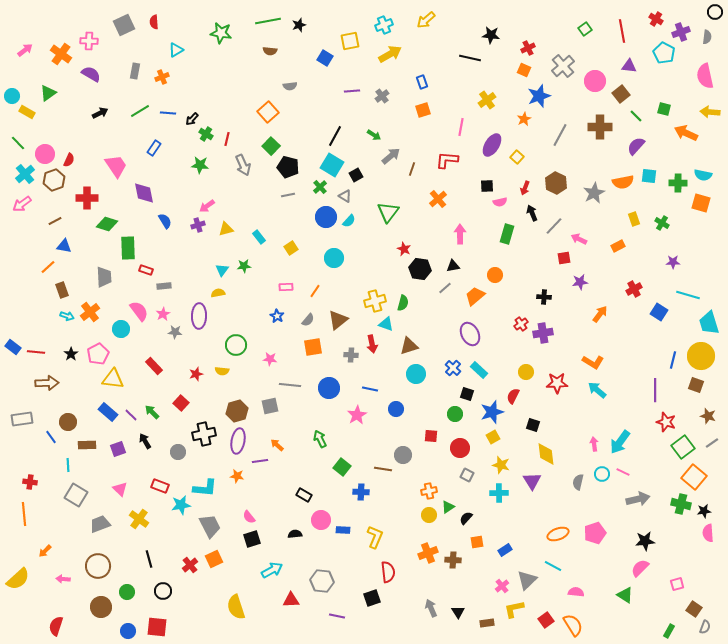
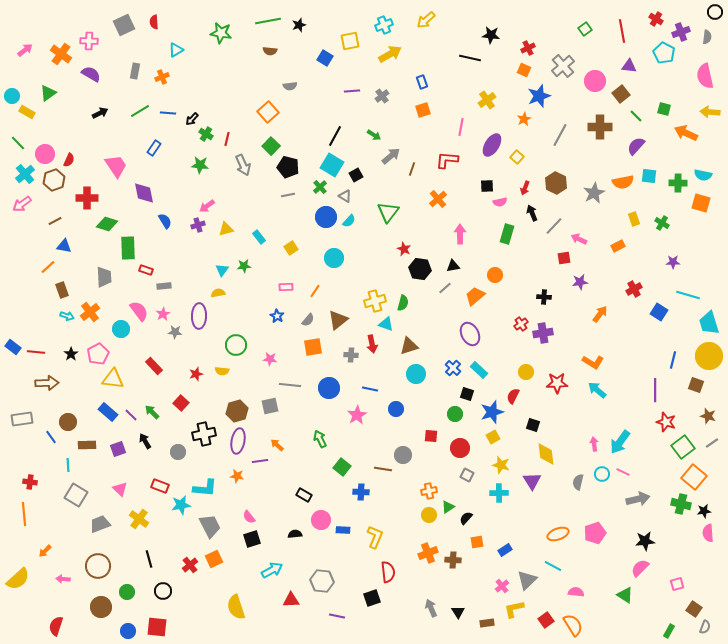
yellow circle at (701, 356): moved 8 px right
